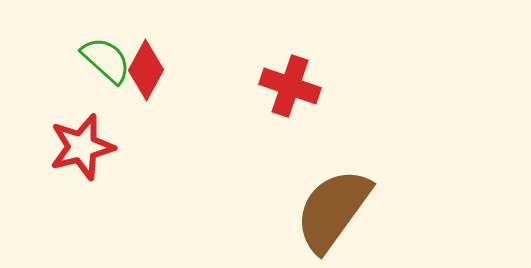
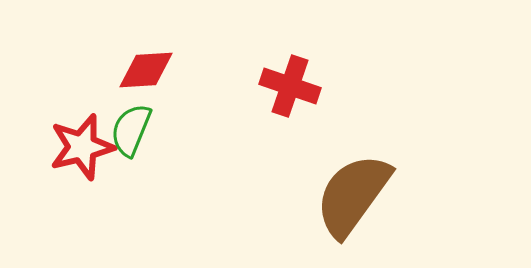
green semicircle: moved 25 px right, 70 px down; rotated 110 degrees counterclockwise
red diamond: rotated 58 degrees clockwise
brown semicircle: moved 20 px right, 15 px up
